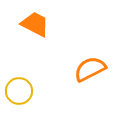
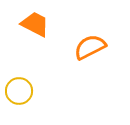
orange semicircle: moved 22 px up
